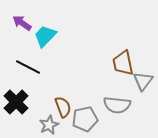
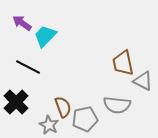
gray triangle: rotated 40 degrees counterclockwise
gray star: rotated 18 degrees counterclockwise
